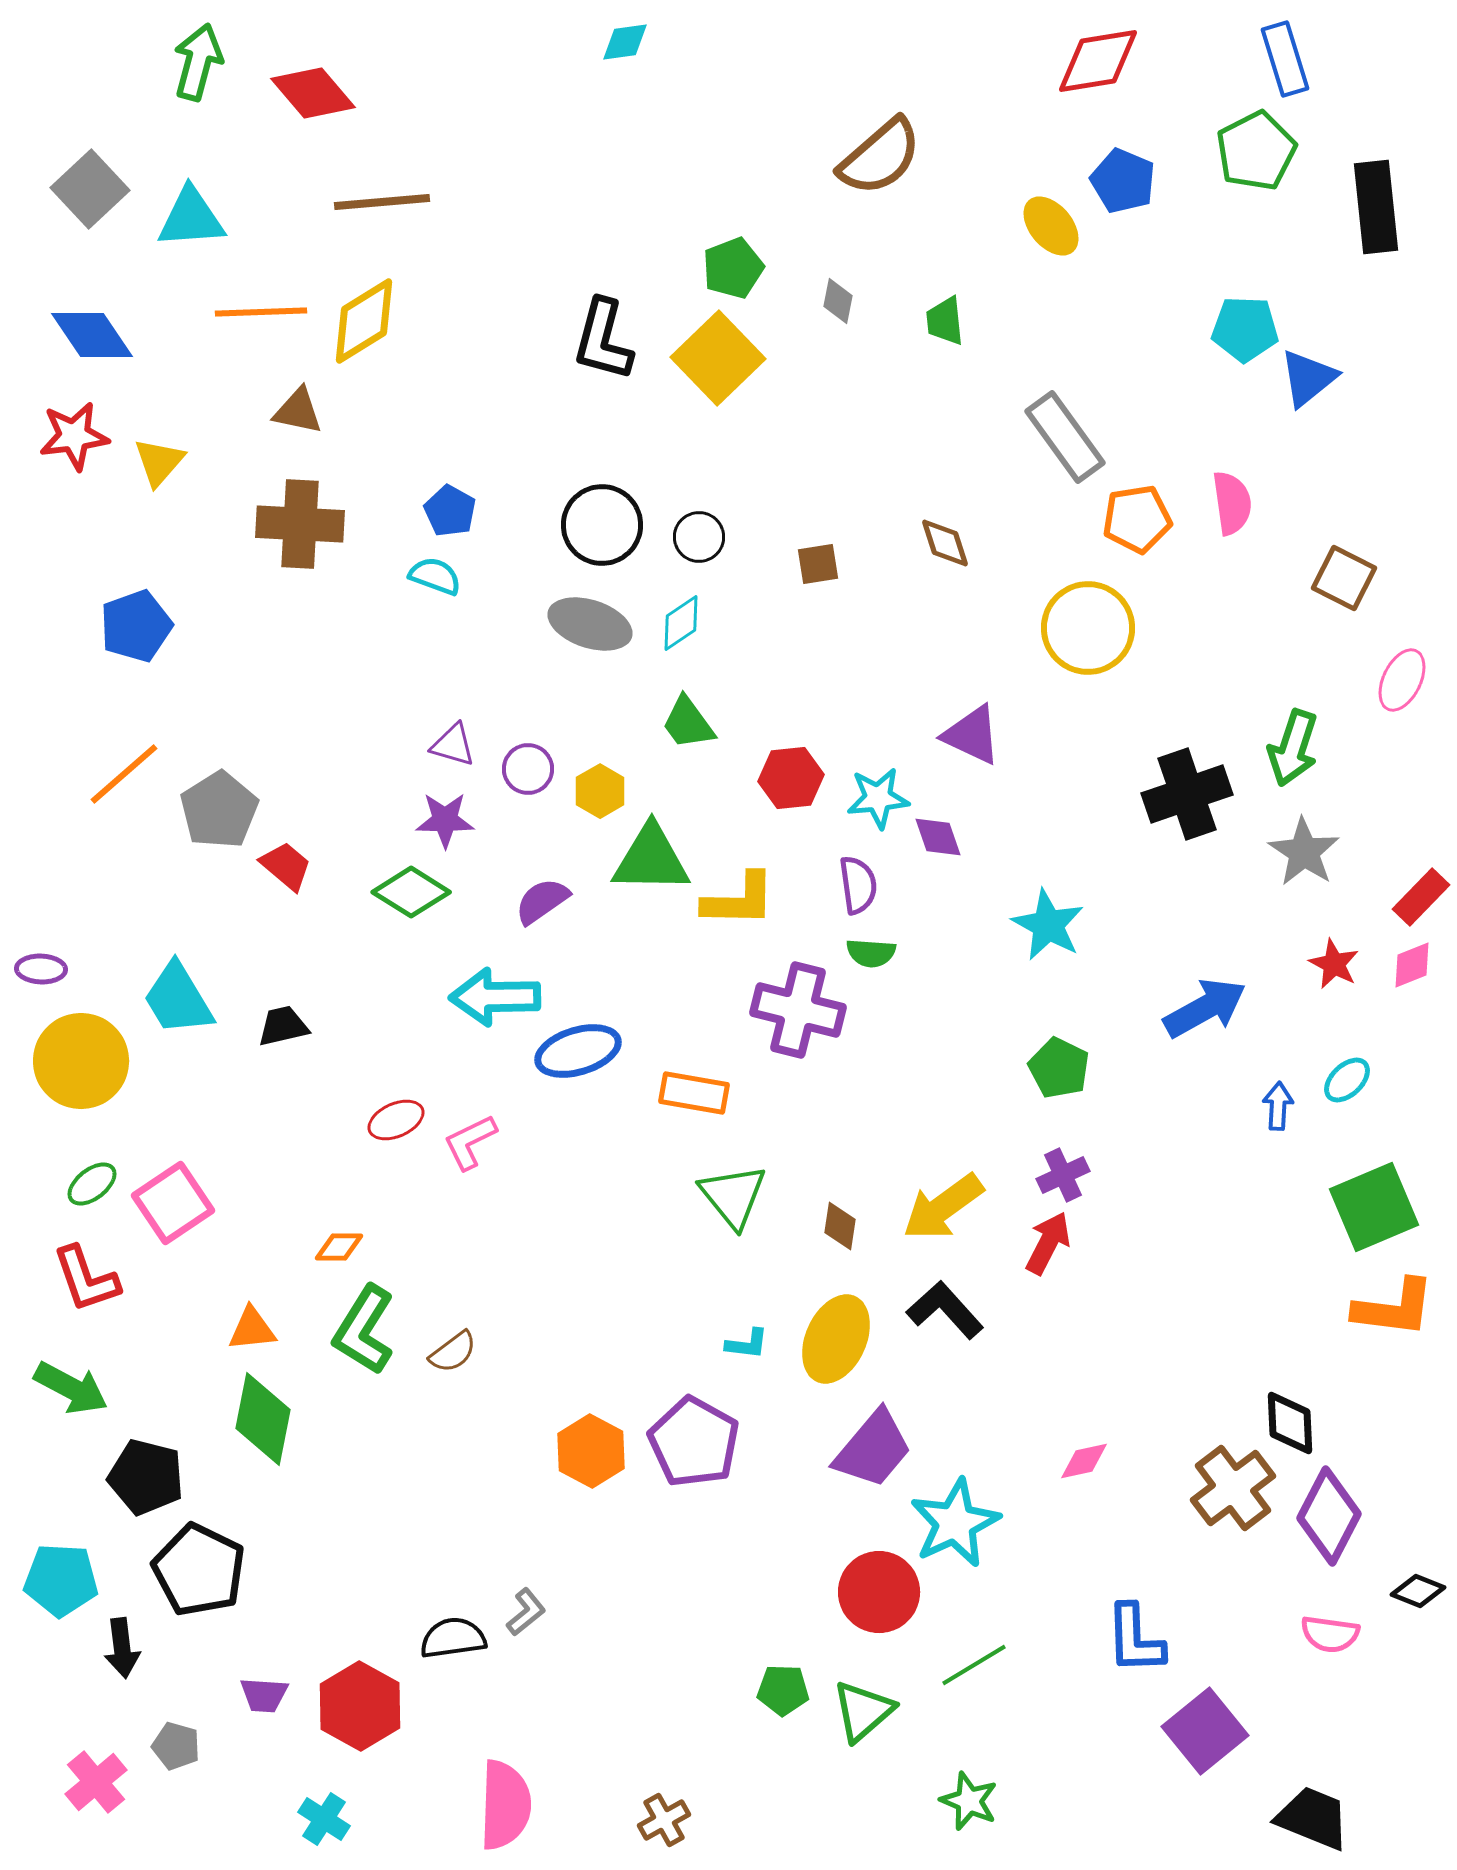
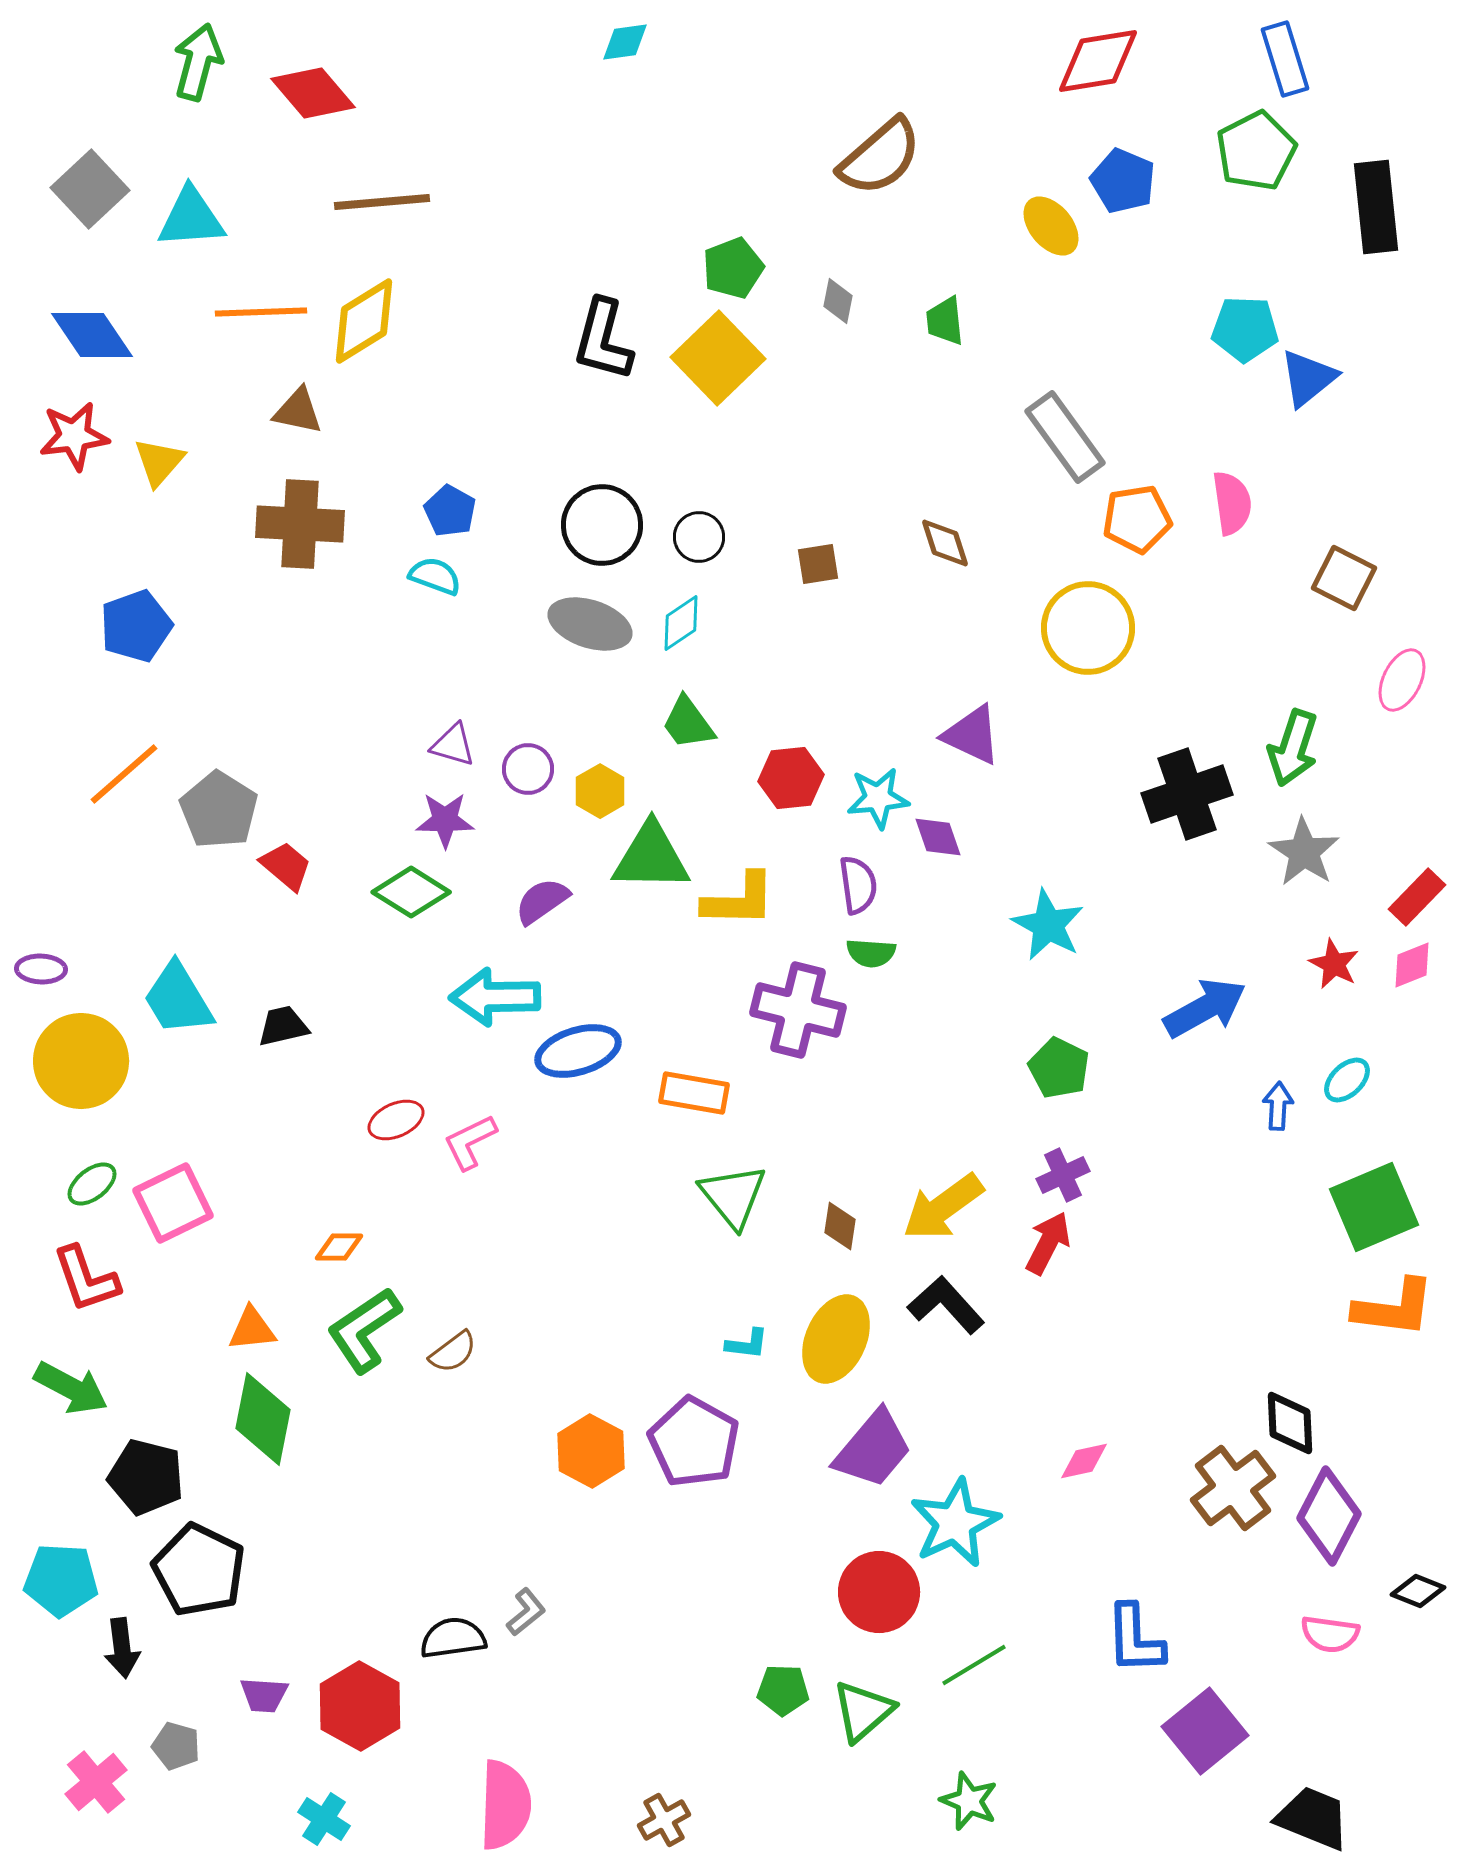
gray pentagon at (219, 810): rotated 8 degrees counterclockwise
green triangle at (651, 859): moved 2 px up
red rectangle at (1421, 897): moved 4 px left
pink square at (173, 1203): rotated 8 degrees clockwise
black L-shape at (945, 1310): moved 1 px right, 5 px up
green L-shape at (364, 1330): rotated 24 degrees clockwise
